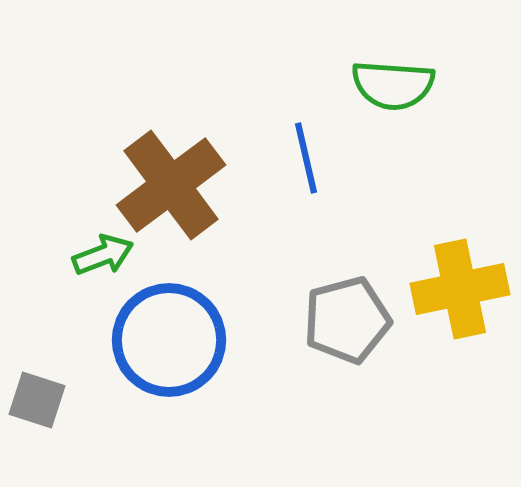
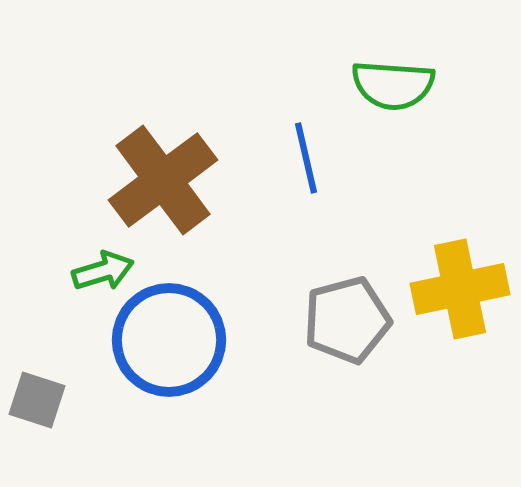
brown cross: moved 8 px left, 5 px up
green arrow: moved 16 px down; rotated 4 degrees clockwise
